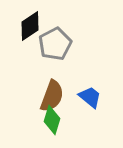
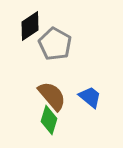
gray pentagon: rotated 16 degrees counterclockwise
brown semicircle: rotated 60 degrees counterclockwise
green diamond: moved 3 px left
